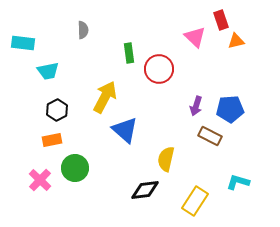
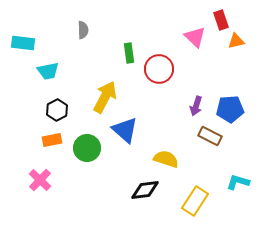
yellow semicircle: rotated 95 degrees clockwise
green circle: moved 12 px right, 20 px up
